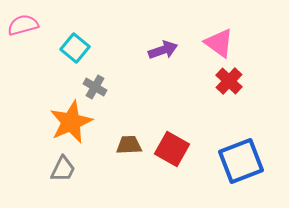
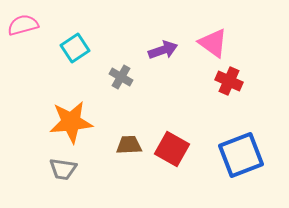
pink triangle: moved 6 px left
cyan square: rotated 16 degrees clockwise
red cross: rotated 20 degrees counterclockwise
gray cross: moved 26 px right, 10 px up
orange star: rotated 18 degrees clockwise
blue square: moved 6 px up
gray trapezoid: rotated 72 degrees clockwise
